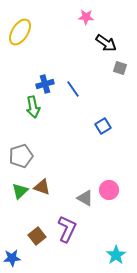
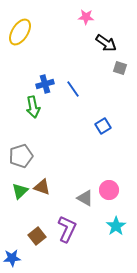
cyan star: moved 29 px up
